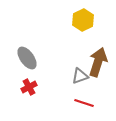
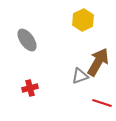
gray ellipse: moved 18 px up
brown arrow: rotated 12 degrees clockwise
red cross: moved 1 px right, 1 px down; rotated 14 degrees clockwise
red line: moved 18 px right
